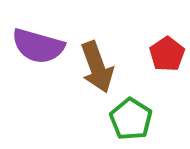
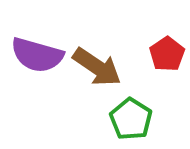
purple semicircle: moved 1 px left, 9 px down
brown arrow: rotated 36 degrees counterclockwise
